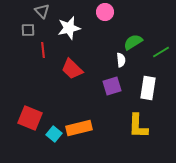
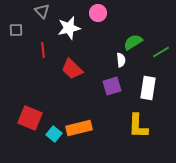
pink circle: moved 7 px left, 1 px down
gray square: moved 12 px left
